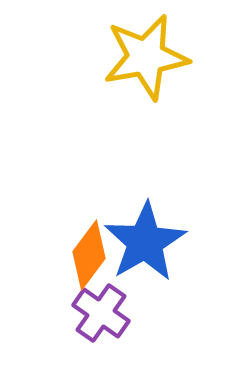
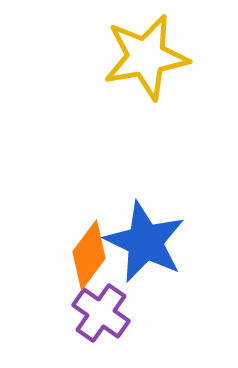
blue star: rotated 16 degrees counterclockwise
